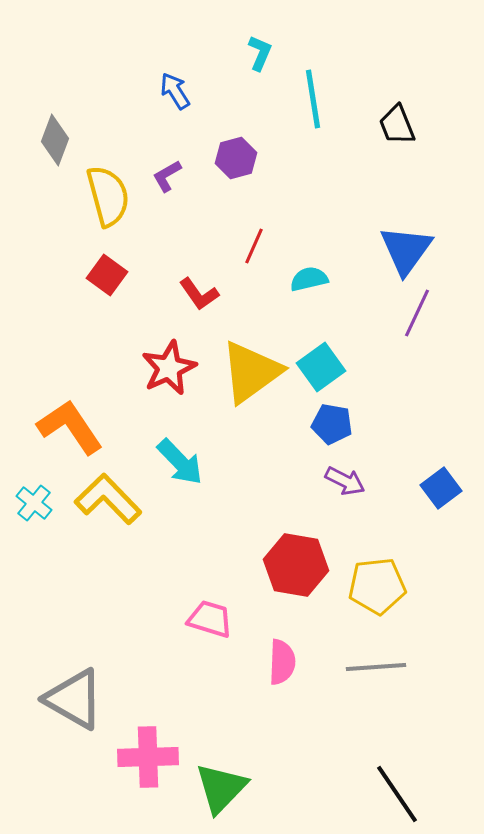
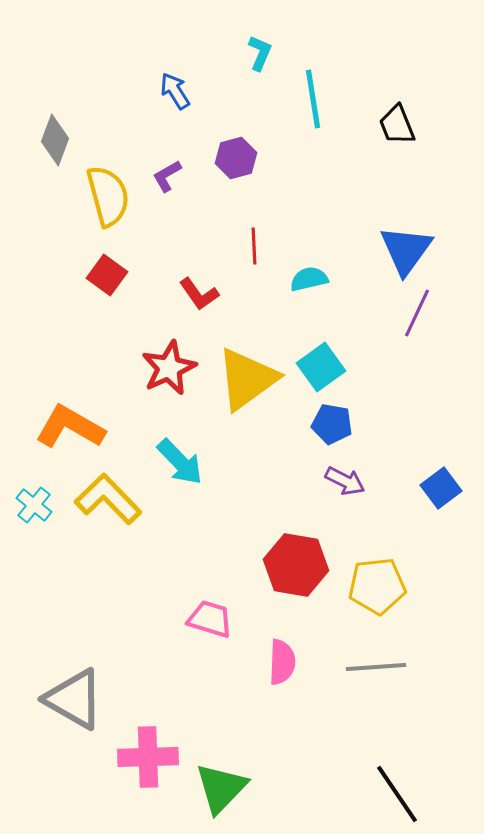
red line: rotated 27 degrees counterclockwise
yellow triangle: moved 4 px left, 7 px down
orange L-shape: rotated 26 degrees counterclockwise
cyan cross: moved 2 px down
